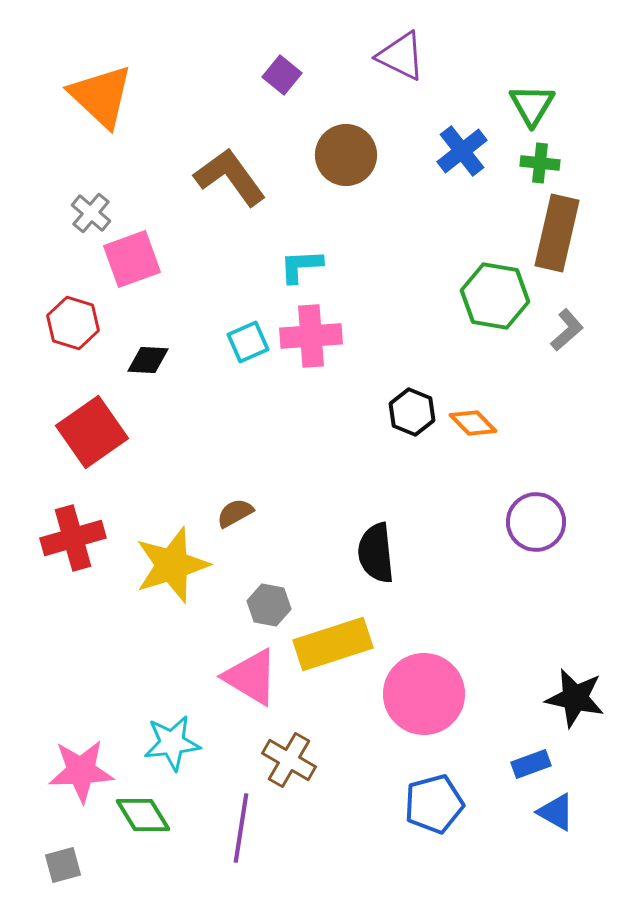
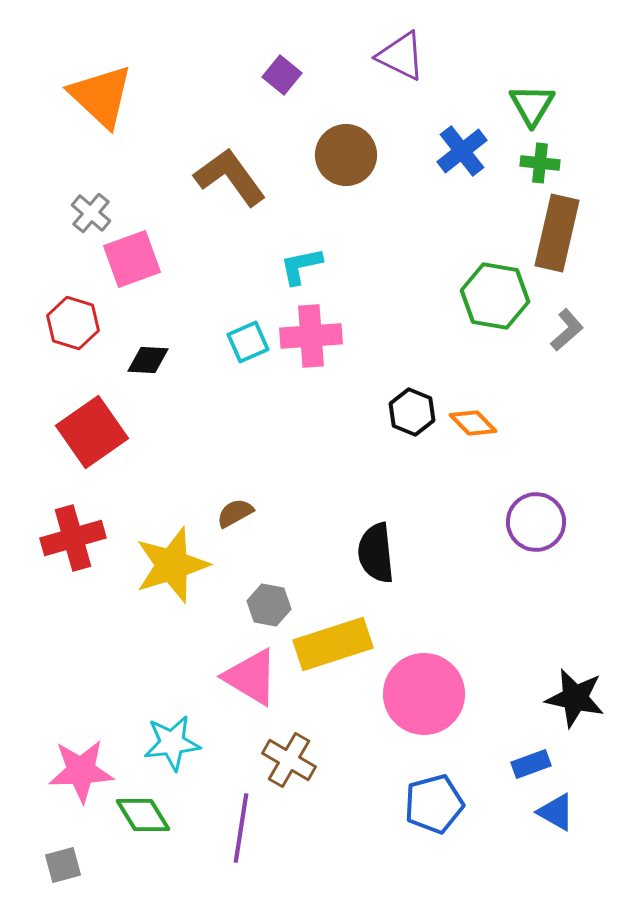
cyan L-shape: rotated 9 degrees counterclockwise
